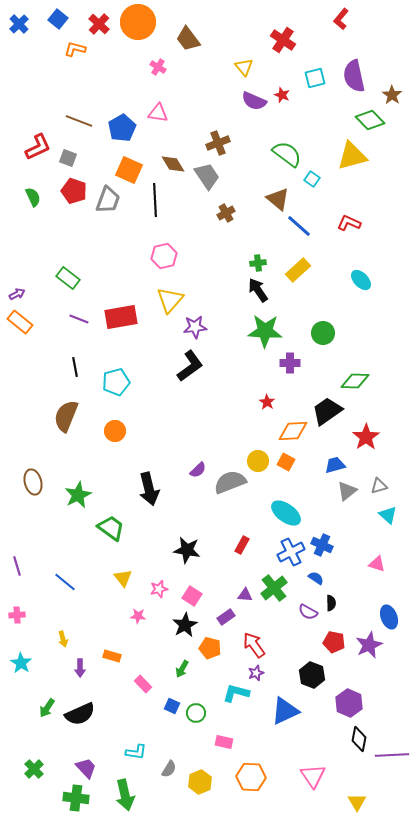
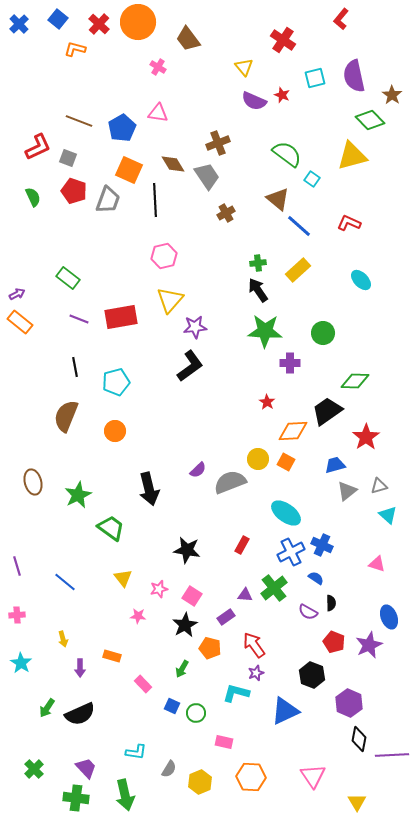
yellow circle at (258, 461): moved 2 px up
red pentagon at (334, 642): rotated 10 degrees clockwise
